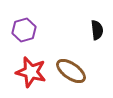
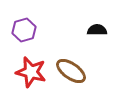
black semicircle: rotated 84 degrees counterclockwise
